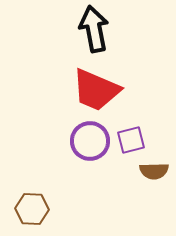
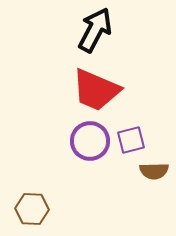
black arrow: moved 1 px right, 1 px down; rotated 39 degrees clockwise
